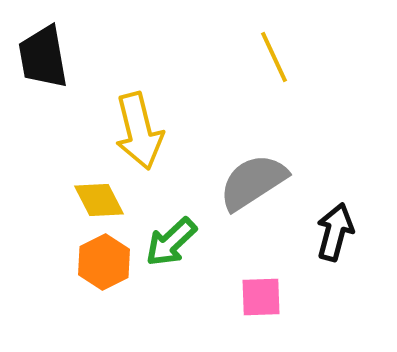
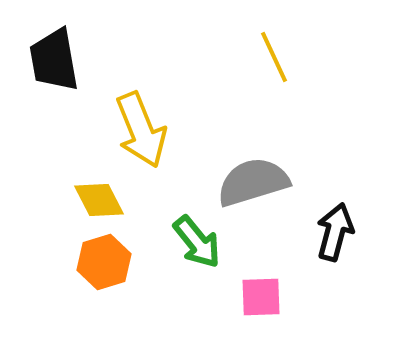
black trapezoid: moved 11 px right, 3 px down
yellow arrow: moved 2 px right, 1 px up; rotated 8 degrees counterclockwise
gray semicircle: rotated 16 degrees clockwise
green arrow: moved 26 px right; rotated 86 degrees counterclockwise
orange hexagon: rotated 10 degrees clockwise
